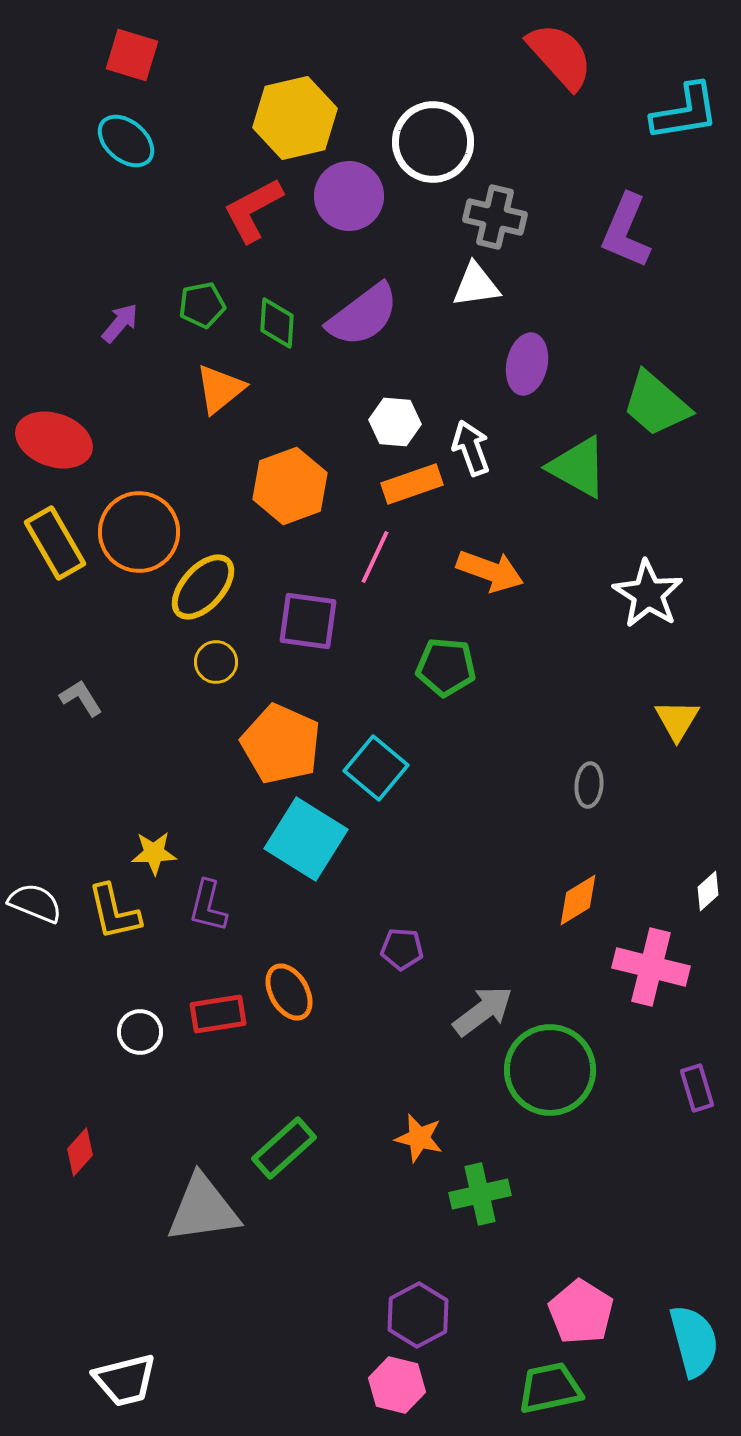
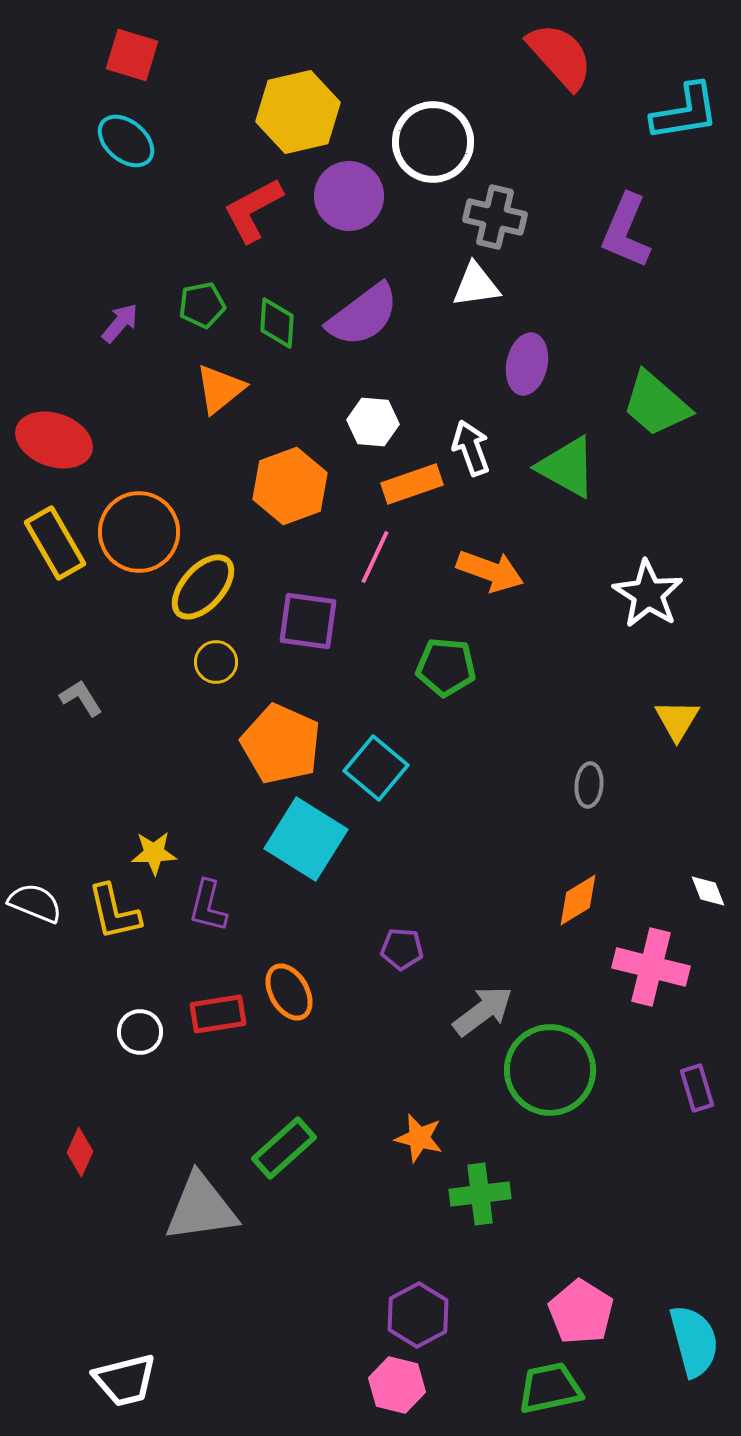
yellow hexagon at (295, 118): moved 3 px right, 6 px up
white hexagon at (395, 422): moved 22 px left
green triangle at (578, 467): moved 11 px left
white diamond at (708, 891): rotated 69 degrees counterclockwise
red diamond at (80, 1152): rotated 18 degrees counterclockwise
green cross at (480, 1194): rotated 6 degrees clockwise
gray triangle at (203, 1209): moved 2 px left, 1 px up
